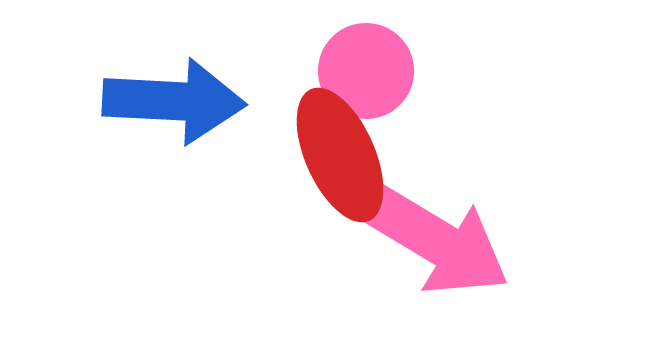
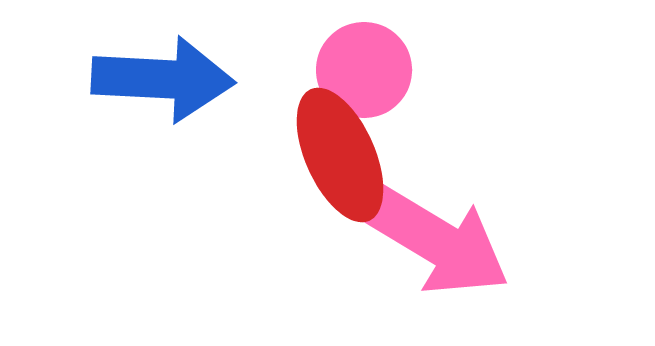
pink circle: moved 2 px left, 1 px up
blue arrow: moved 11 px left, 22 px up
